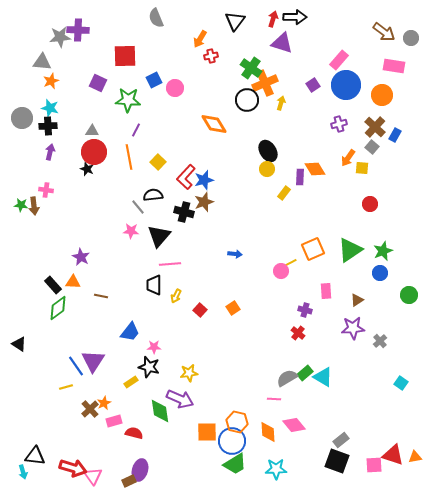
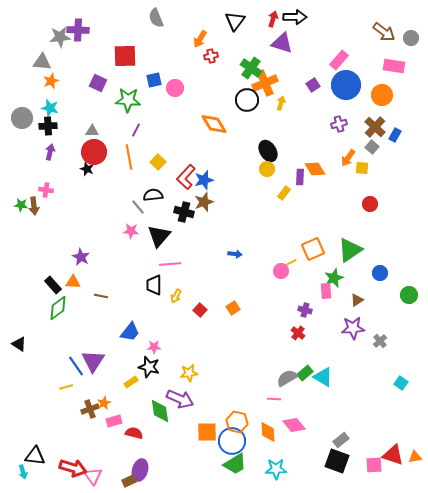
blue square at (154, 80): rotated 14 degrees clockwise
green star at (383, 251): moved 49 px left, 27 px down
brown cross at (90, 409): rotated 24 degrees clockwise
